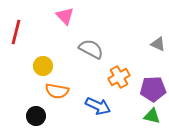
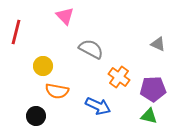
orange cross: rotated 25 degrees counterclockwise
green triangle: moved 3 px left
